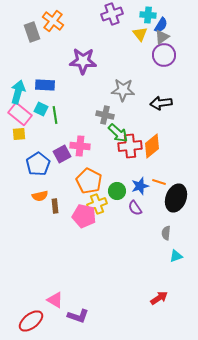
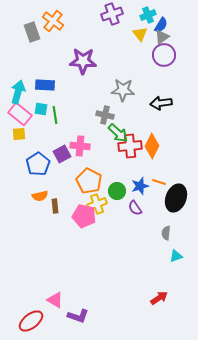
cyan cross: rotated 28 degrees counterclockwise
cyan square: rotated 16 degrees counterclockwise
orange diamond: rotated 25 degrees counterclockwise
